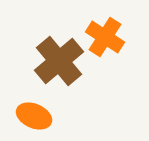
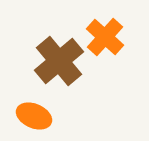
orange cross: rotated 9 degrees clockwise
